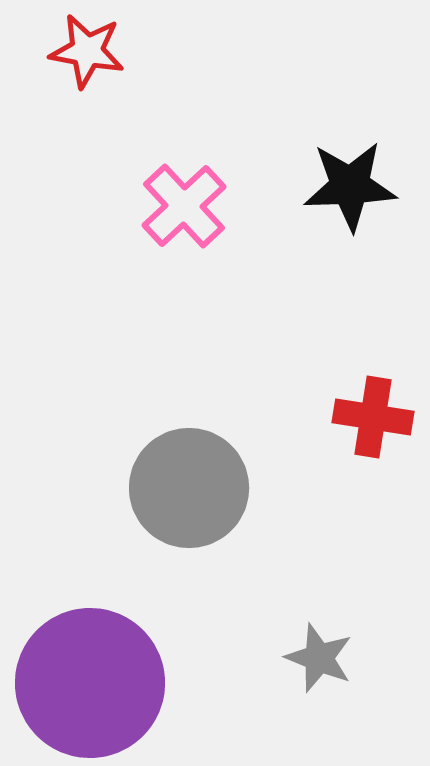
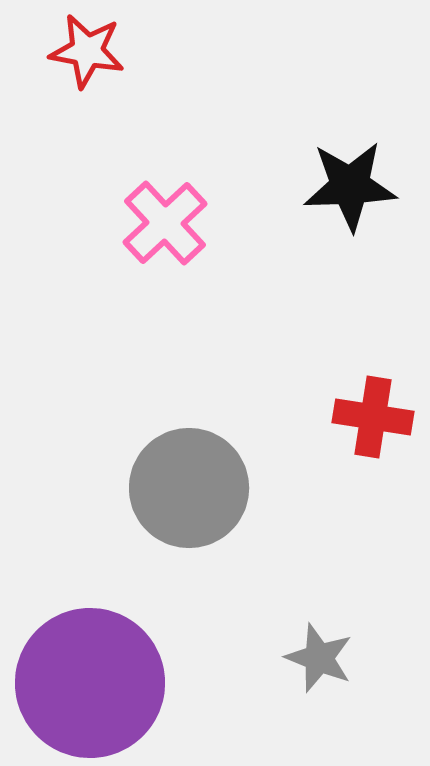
pink cross: moved 19 px left, 17 px down
